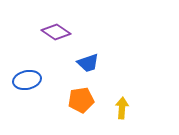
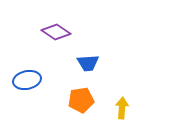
blue trapezoid: rotated 15 degrees clockwise
